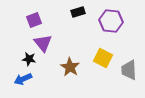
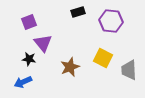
purple square: moved 5 px left, 2 px down
brown star: rotated 18 degrees clockwise
blue arrow: moved 3 px down
